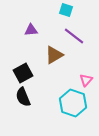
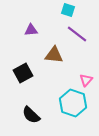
cyan square: moved 2 px right
purple line: moved 3 px right, 2 px up
brown triangle: rotated 36 degrees clockwise
black semicircle: moved 8 px right, 18 px down; rotated 24 degrees counterclockwise
